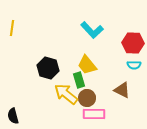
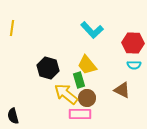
pink rectangle: moved 14 px left
